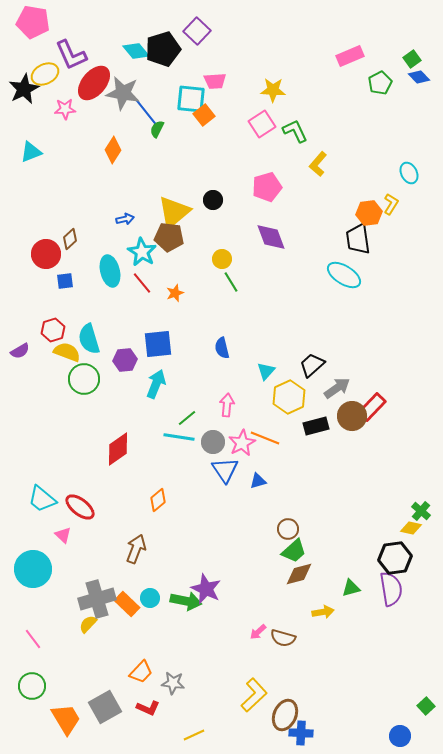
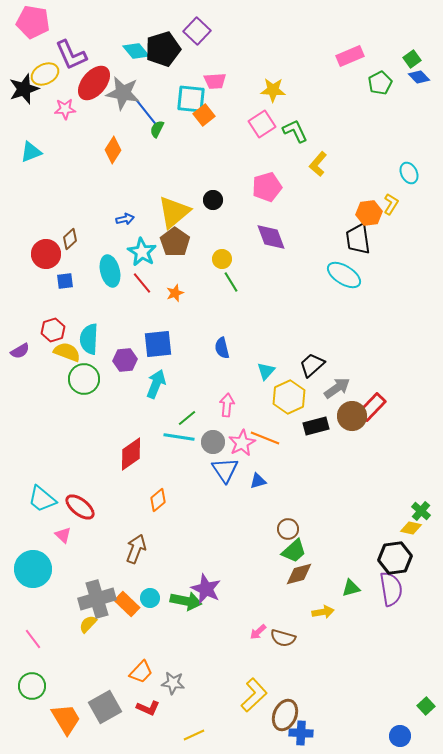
black star at (24, 89): rotated 8 degrees clockwise
brown pentagon at (169, 237): moved 6 px right, 5 px down; rotated 28 degrees clockwise
cyan semicircle at (89, 339): rotated 20 degrees clockwise
red diamond at (118, 449): moved 13 px right, 5 px down
